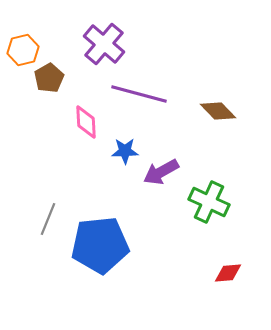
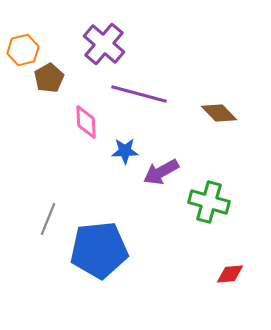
brown diamond: moved 1 px right, 2 px down
green cross: rotated 9 degrees counterclockwise
blue pentagon: moved 1 px left, 5 px down
red diamond: moved 2 px right, 1 px down
